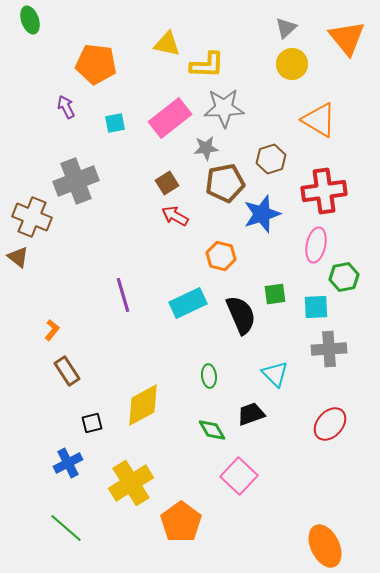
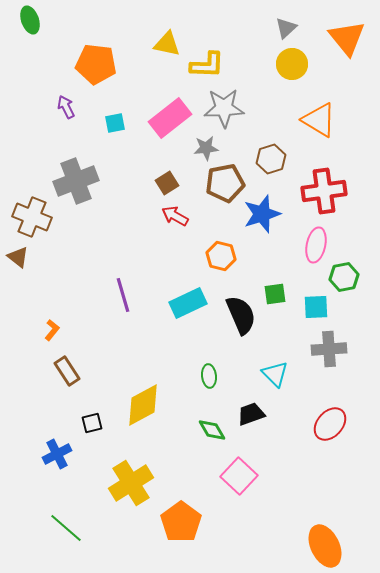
blue cross at (68, 463): moved 11 px left, 9 px up
